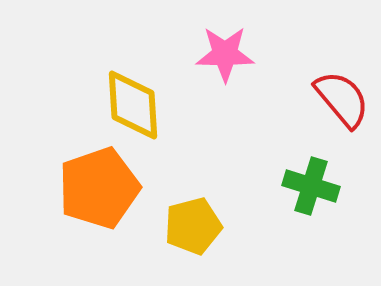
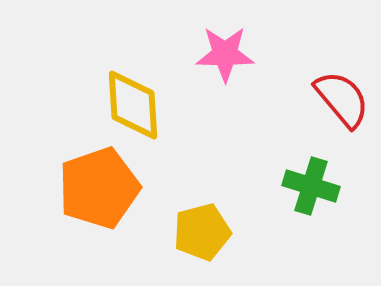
yellow pentagon: moved 9 px right, 6 px down
